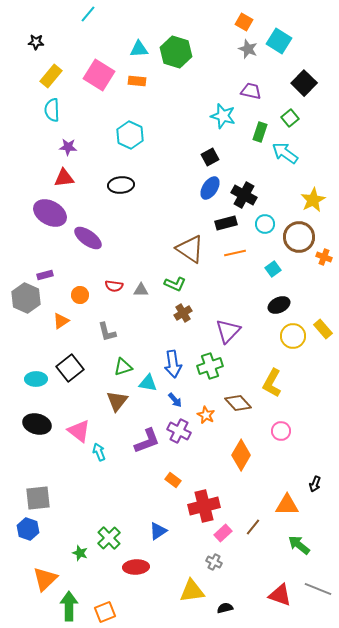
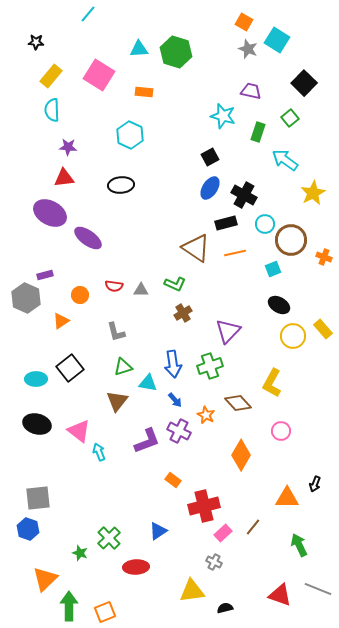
cyan square at (279, 41): moved 2 px left, 1 px up
orange rectangle at (137, 81): moved 7 px right, 11 px down
green rectangle at (260, 132): moved 2 px left
cyan arrow at (285, 153): moved 7 px down
yellow star at (313, 200): moved 7 px up
brown circle at (299, 237): moved 8 px left, 3 px down
brown triangle at (190, 249): moved 6 px right, 1 px up
cyan square at (273, 269): rotated 14 degrees clockwise
black ellipse at (279, 305): rotated 55 degrees clockwise
gray L-shape at (107, 332): moved 9 px right
orange triangle at (287, 505): moved 7 px up
green arrow at (299, 545): rotated 25 degrees clockwise
